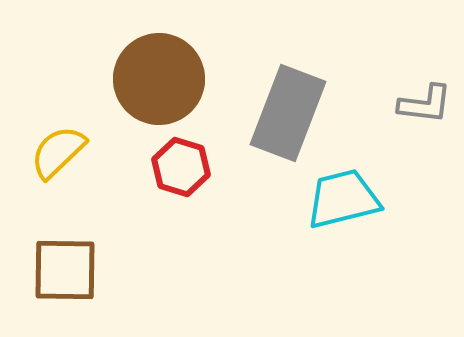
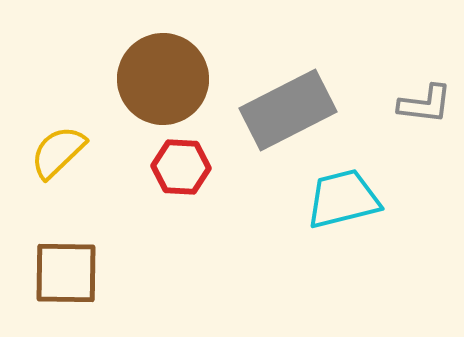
brown circle: moved 4 px right
gray rectangle: moved 3 px up; rotated 42 degrees clockwise
red hexagon: rotated 14 degrees counterclockwise
brown square: moved 1 px right, 3 px down
